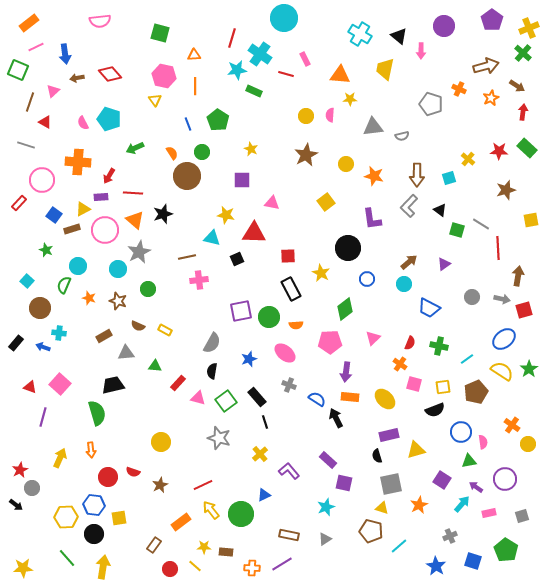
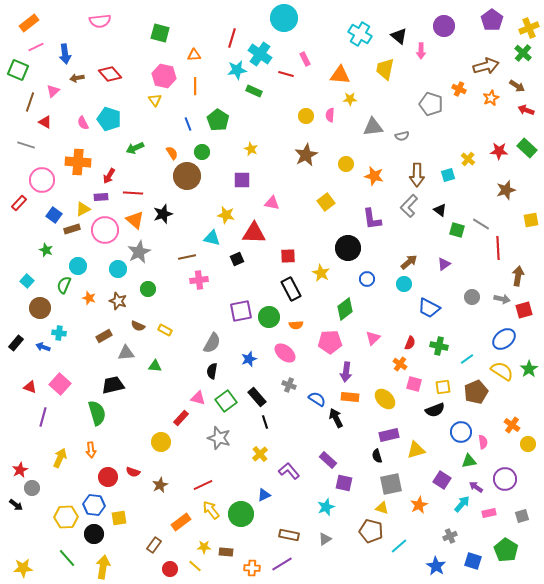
red arrow at (523, 112): moved 3 px right, 2 px up; rotated 77 degrees counterclockwise
cyan square at (449, 178): moved 1 px left, 3 px up
red rectangle at (178, 383): moved 3 px right, 35 px down
